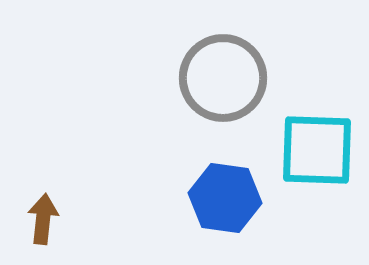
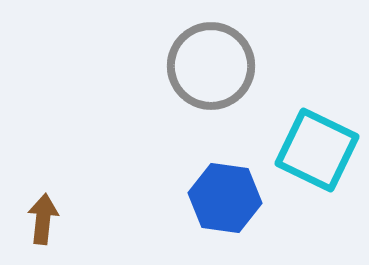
gray circle: moved 12 px left, 12 px up
cyan square: rotated 24 degrees clockwise
